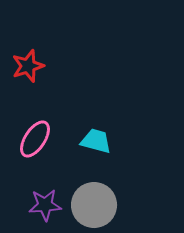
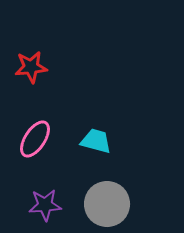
red star: moved 3 px right, 1 px down; rotated 12 degrees clockwise
gray circle: moved 13 px right, 1 px up
